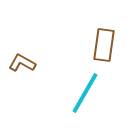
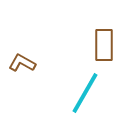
brown rectangle: rotated 8 degrees counterclockwise
